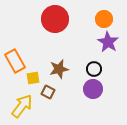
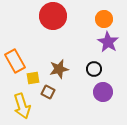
red circle: moved 2 px left, 3 px up
purple circle: moved 10 px right, 3 px down
yellow arrow: rotated 125 degrees clockwise
